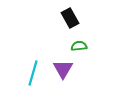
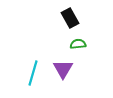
green semicircle: moved 1 px left, 2 px up
